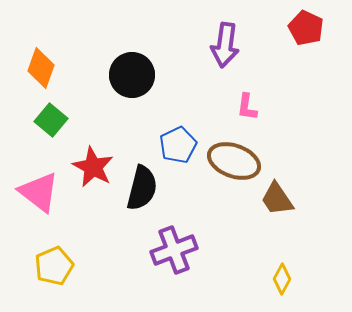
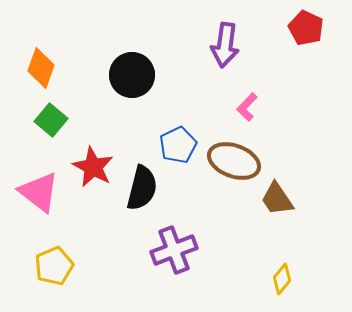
pink L-shape: rotated 36 degrees clockwise
yellow diamond: rotated 12 degrees clockwise
